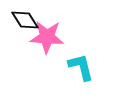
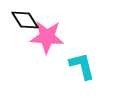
cyan L-shape: moved 1 px right, 1 px up
